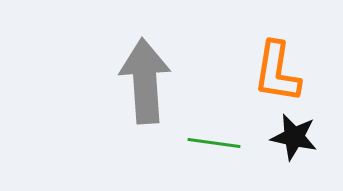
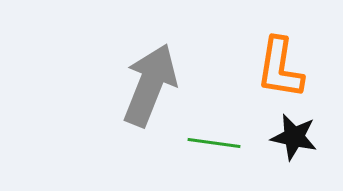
orange L-shape: moved 3 px right, 4 px up
gray arrow: moved 5 px right, 4 px down; rotated 26 degrees clockwise
